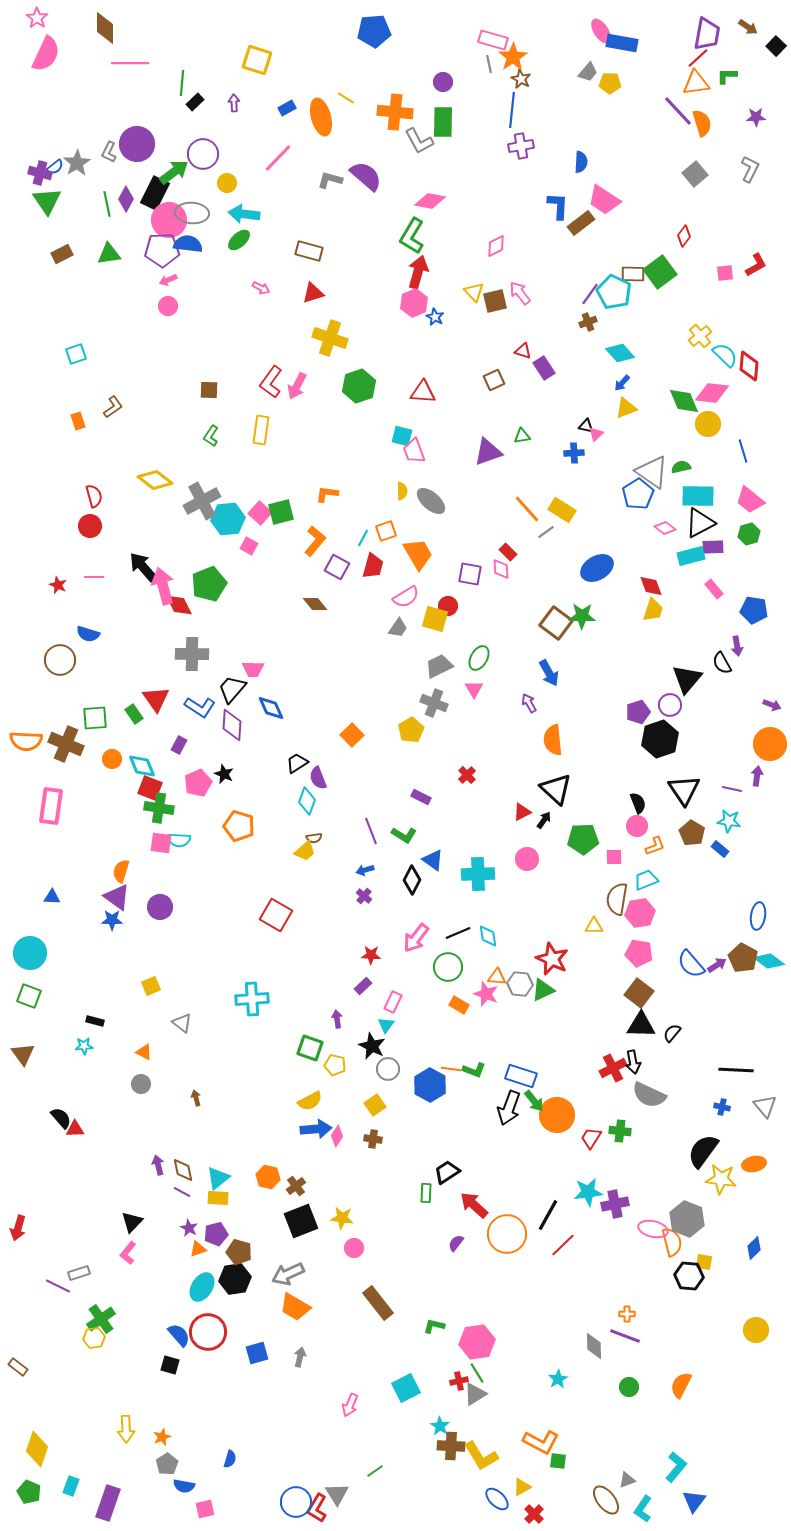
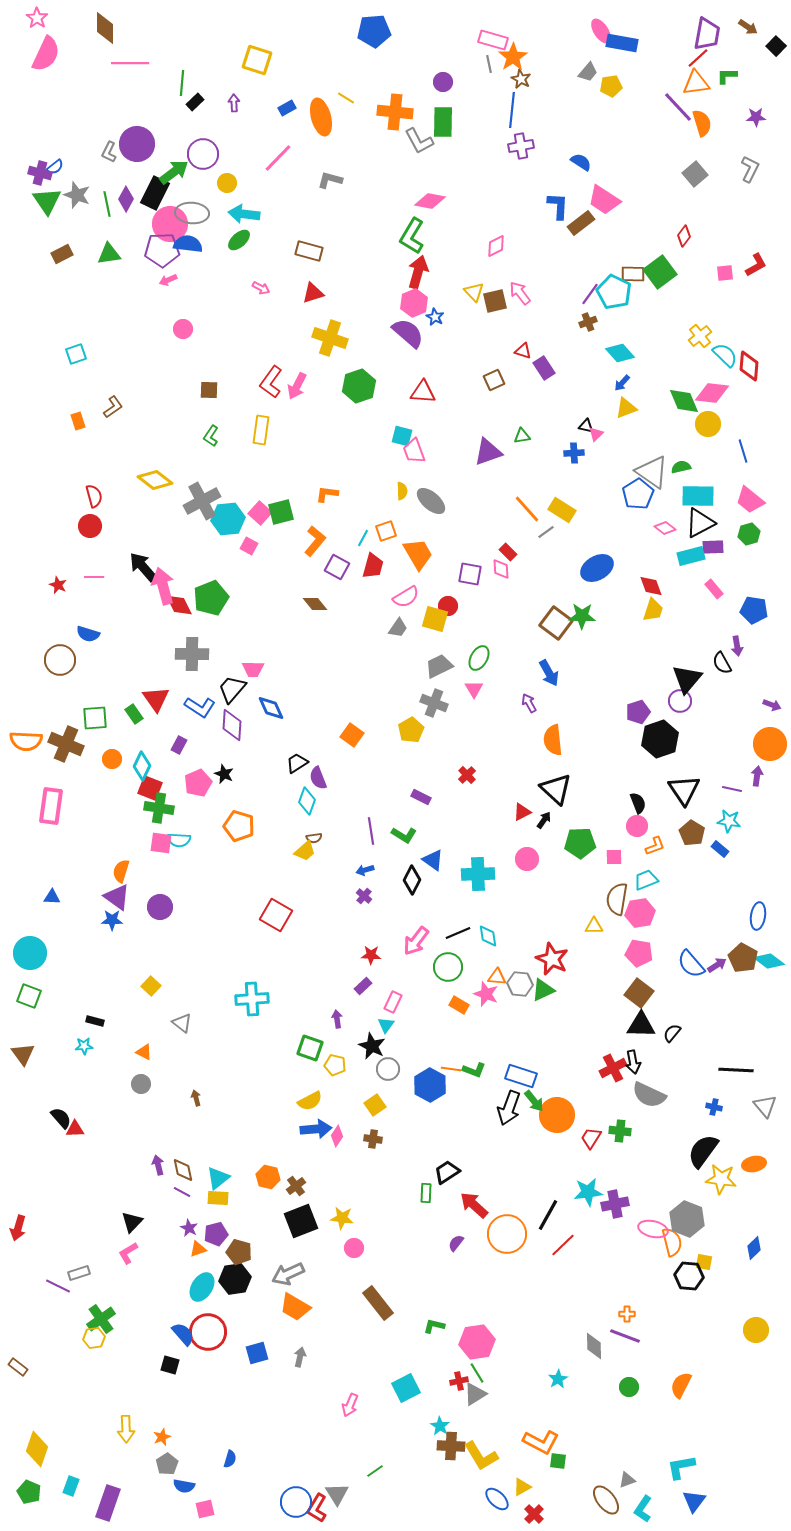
yellow pentagon at (610, 83): moved 1 px right, 3 px down; rotated 10 degrees counterclockwise
purple line at (678, 111): moved 4 px up
blue semicircle at (581, 162): rotated 60 degrees counterclockwise
gray star at (77, 163): moved 32 px down; rotated 20 degrees counterclockwise
purple semicircle at (366, 176): moved 42 px right, 157 px down
pink circle at (169, 220): moved 1 px right, 4 px down
pink circle at (168, 306): moved 15 px right, 23 px down
green pentagon at (209, 584): moved 2 px right, 14 px down
purple circle at (670, 705): moved 10 px right, 4 px up
orange square at (352, 735): rotated 10 degrees counterclockwise
cyan diamond at (142, 766): rotated 48 degrees clockwise
purple line at (371, 831): rotated 12 degrees clockwise
green pentagon at (583, 839): moved 3 px left, 4 px down
pink arrow at (416, 938): moved 3 px down
yellow square at (151, 986): rotated 24 degrees counterclockwise
blue cross at (722, 1107): moved 8 px left
pink L-shape at (128, 1253): rotated 20 degrees clockwise
blue semicircle at (179, 1335): moved 4 px right, 1 px up
cyan L-shape at (676, 1467): moved 5 px right; rotated 140 degrees counterclockwise
